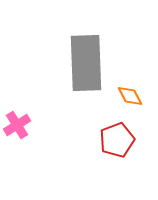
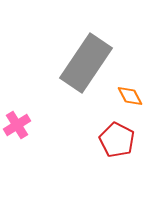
gray rectangle: rotated 36 degrees clockwise
red pentagon: rotated 24 degrees counterclockwise
